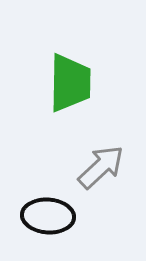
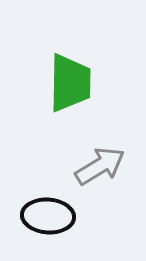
gray arrow: moved 1 px left, 1 px up; rotated 12 degrees clockwise
